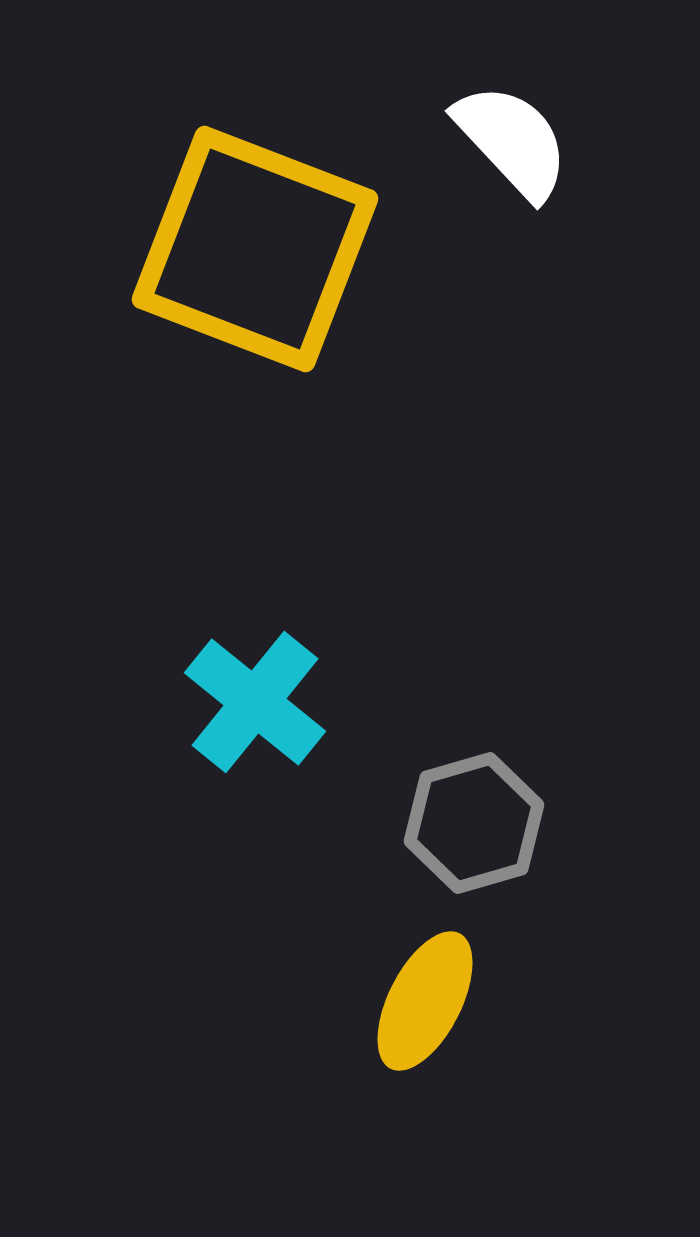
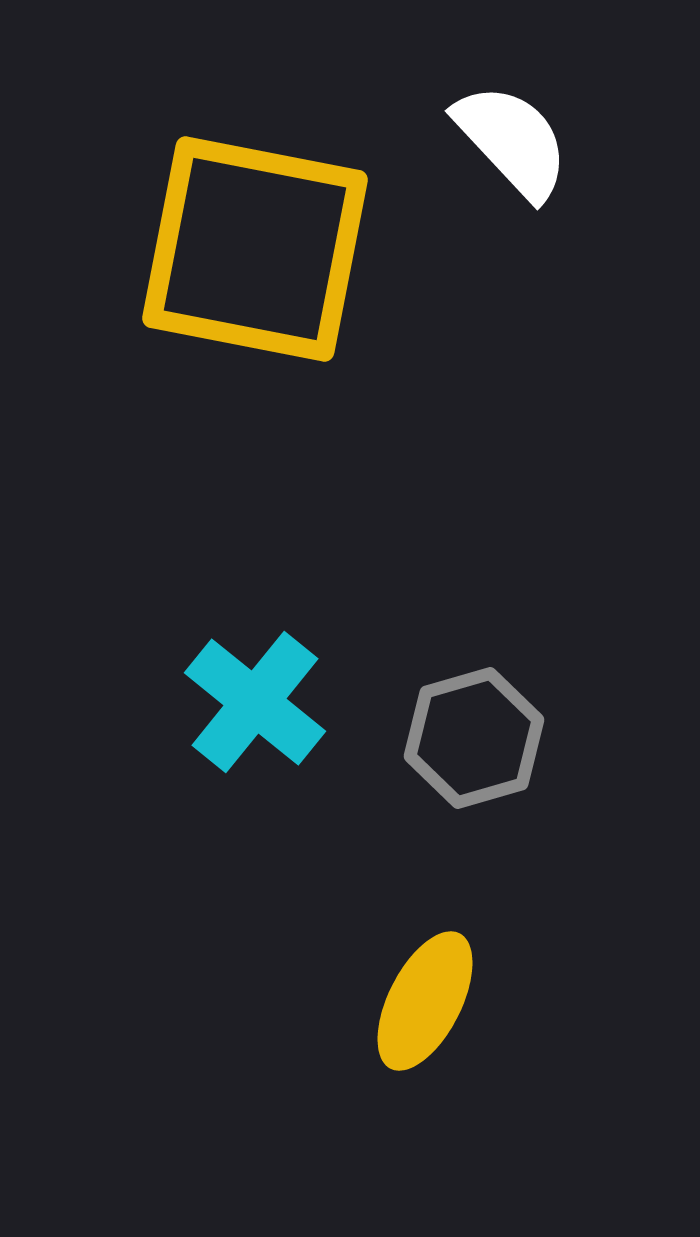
yellow square: rotated 10 degrees counterclockwise
gray hexagon: moved 85 px up
